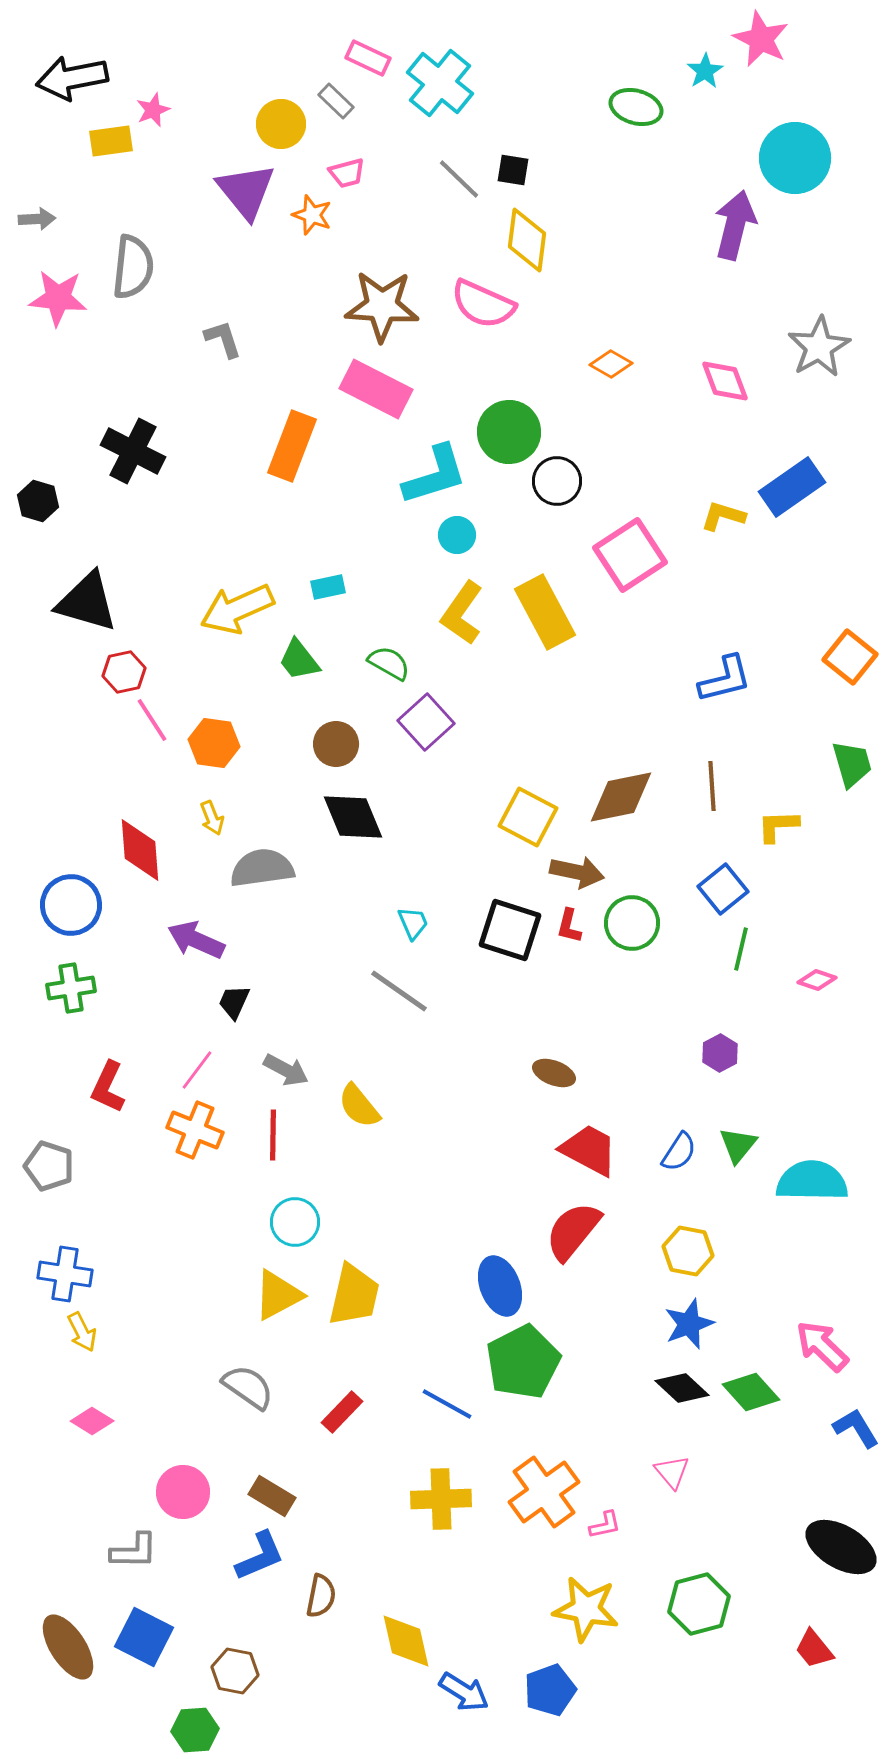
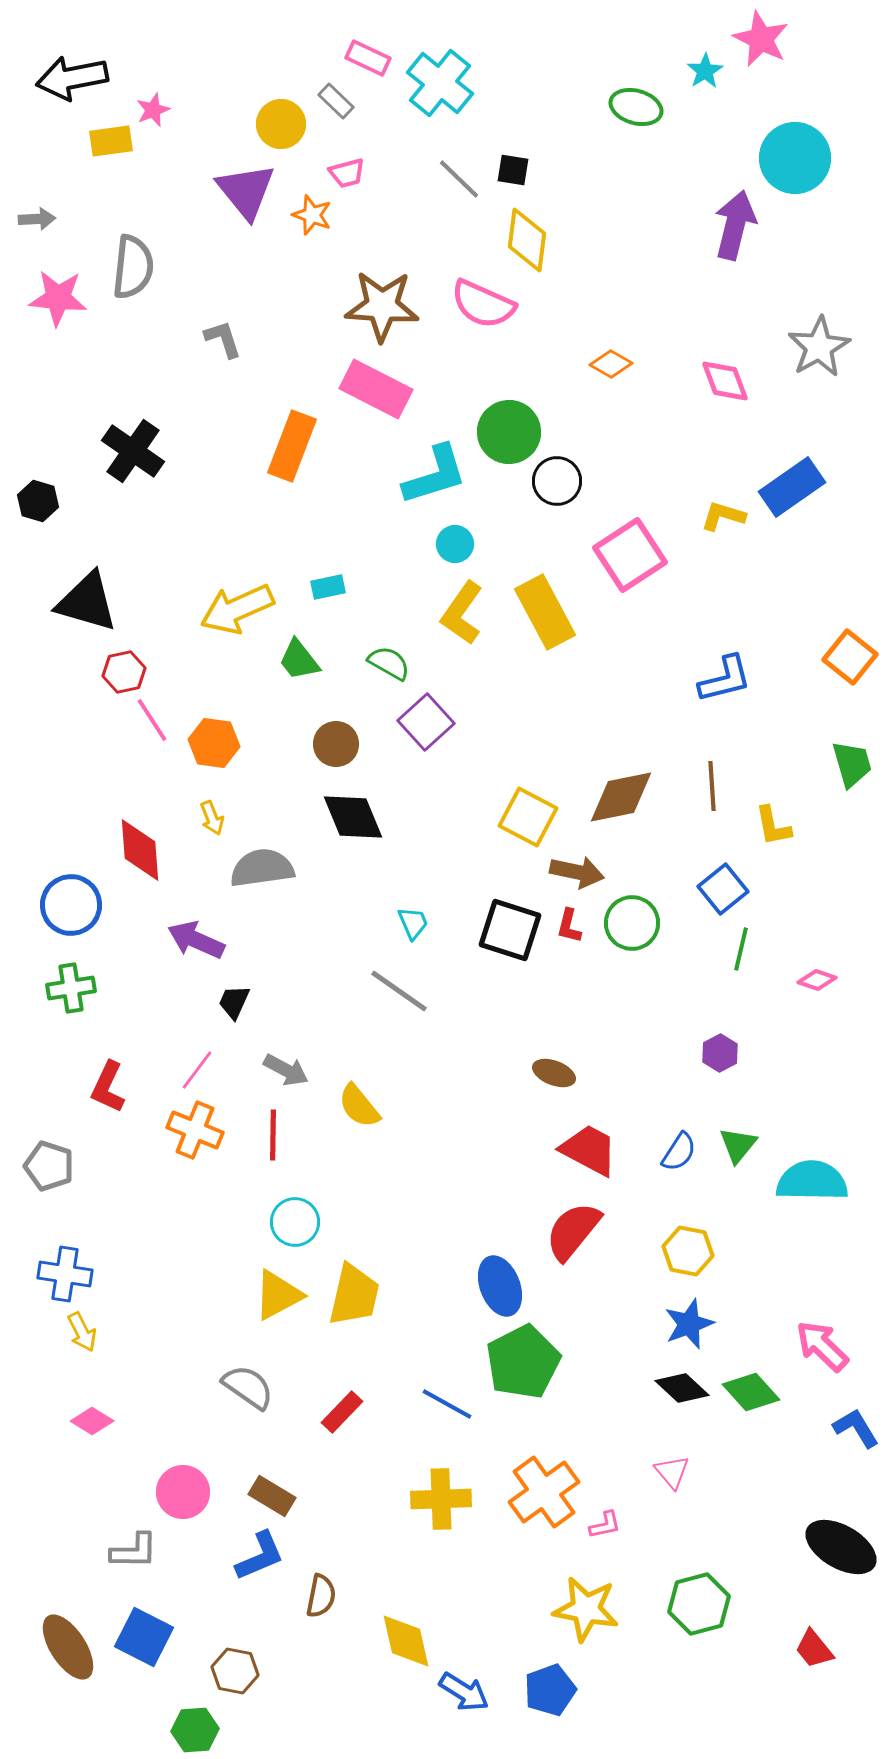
black cross at (133, 451): rotated 8 degrees clockwise
cyan circle at (457, 535): moved 2 px left, 9 px down
yellow L-shape at (778, 826): moved 5 px left; rotated 99 degrees counterclockwise
